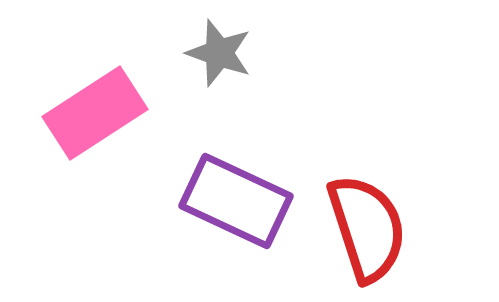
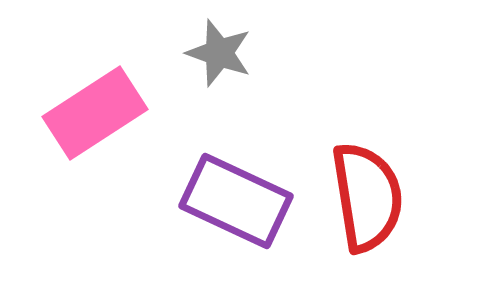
red semicircle: moved 31 px up; rotated 9 degrees clockwise
